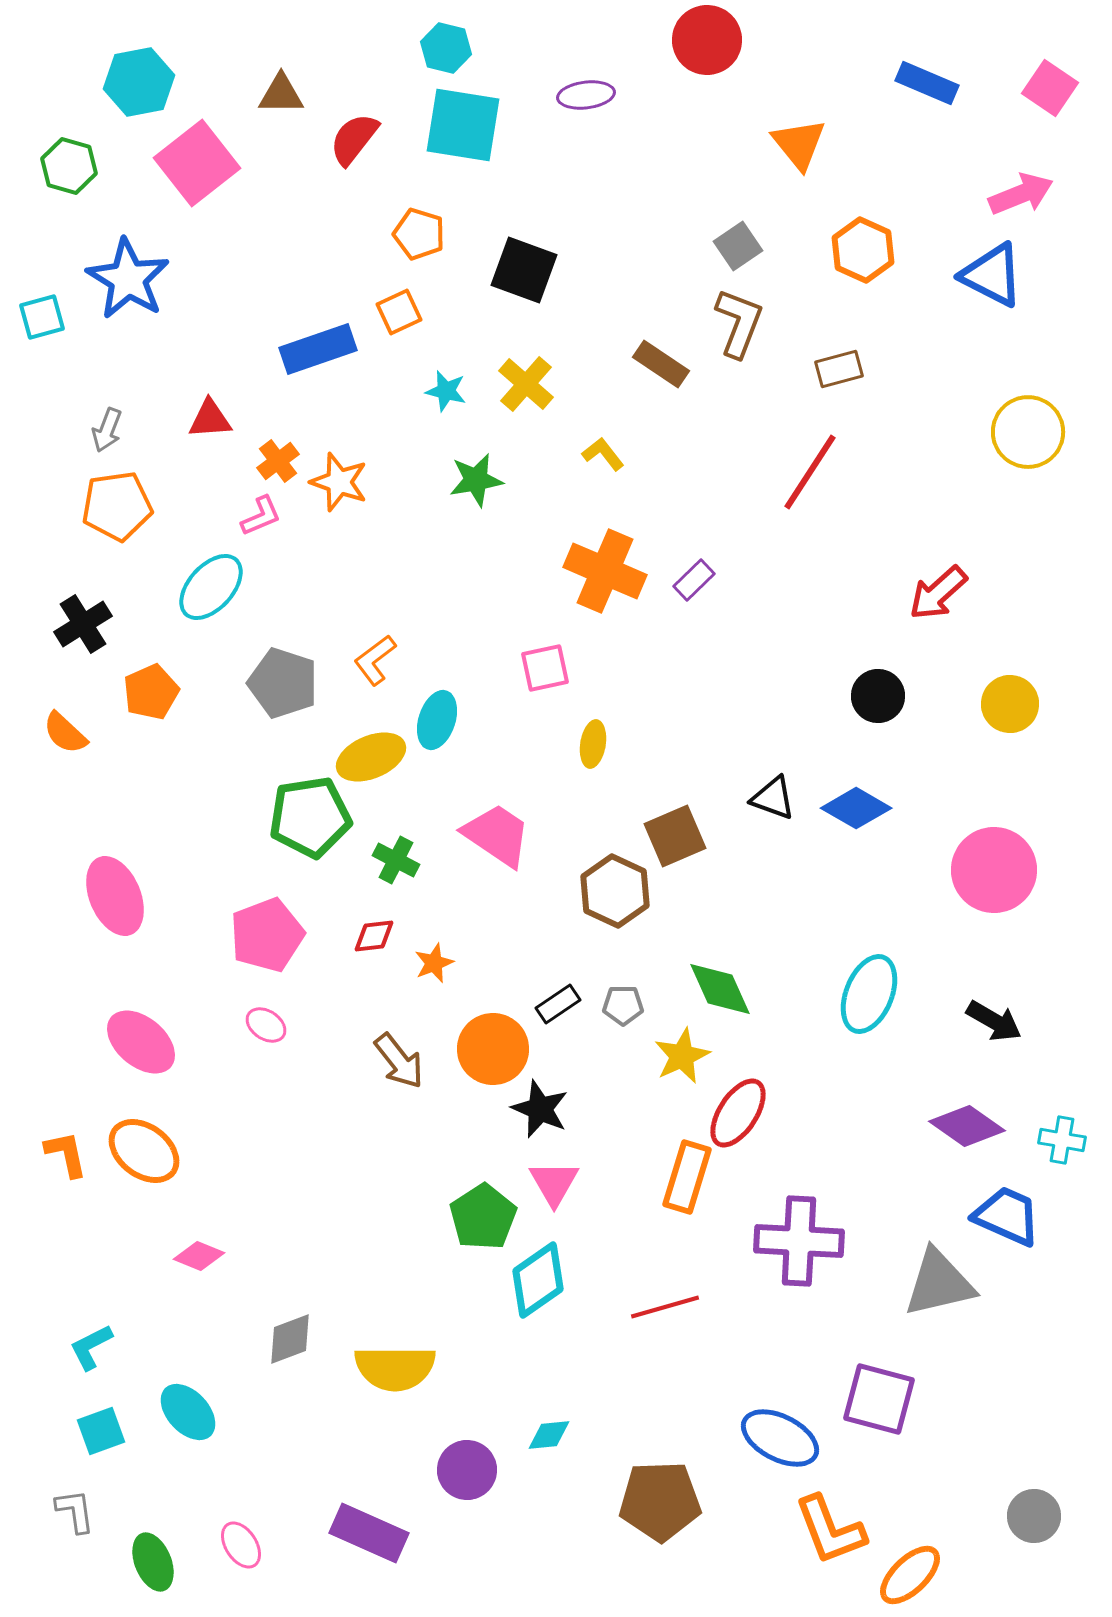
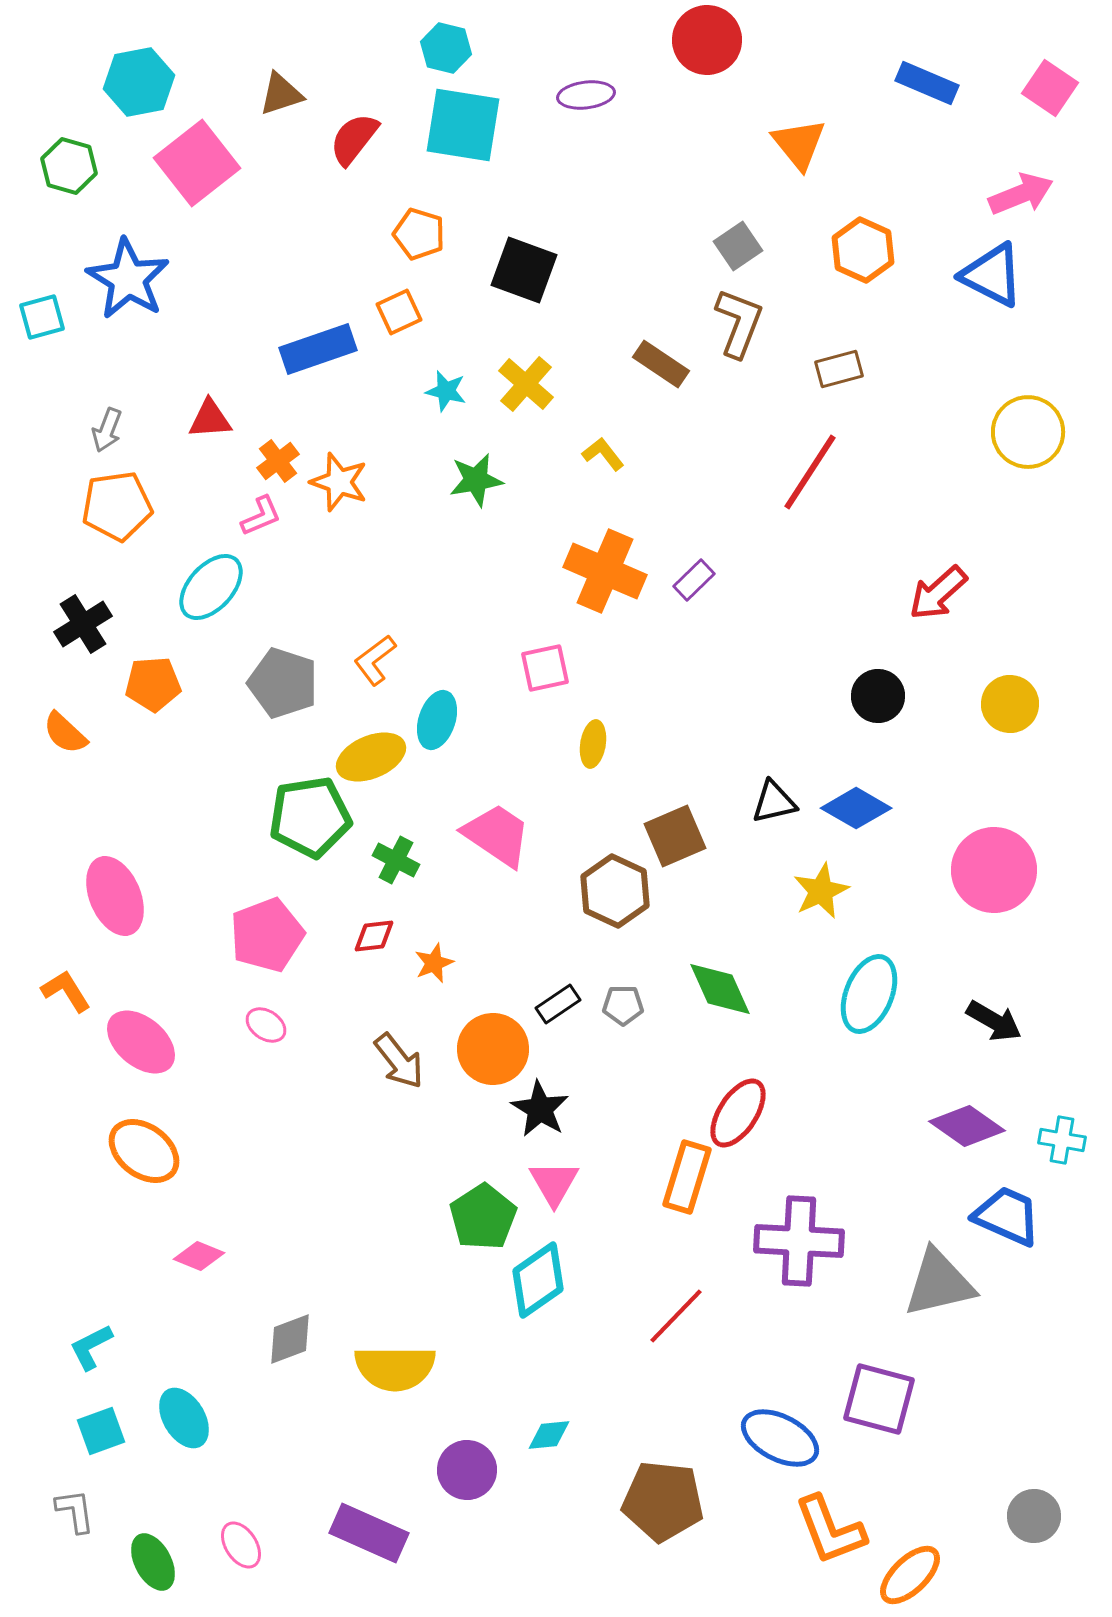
brown triangle at (281, 94): rotated 18 degrees counterclockwise
orange pentagon at (151, 692): moved 2 px right, 8 px up; rotated 20 degrees clockwise
black triangle at (773, 798): moved 1 px right, 4 px down; rotated 33 degrees counterclockwise
yellow star at (682, 1056): moved 139 px right, 165 px up
black star at (540, 1109): rotated 8 degrees clockwise
orange L-shape at (66, 1154): moved 163 px up; rotated 20 degrees counterclockwise
red line at (665, 1307): moved 11 px right, 9 px down; rotated 30 degrees counterclockwise
cyan ellipse at (188, 1412): moved 4 px left, 6 px down; rotated 12 degrees clockwise
brown pentagon at (660, 1501): moved 3 px right; rotated 8 degrees clockwise
green ellipse at (153, 1562): rotated 6 degrees counterclockwise
